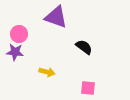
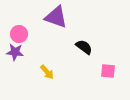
yellow arrow: rotated 35 degrees clockwise
pink square: moved 20 px right, 17 px up
